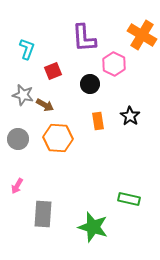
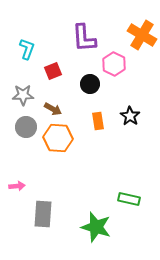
gray star: rotated 15 degrees counterclockwise
brown arrow: moved 8 px right, 4 px down
gray circle: moved 8 px right, 12 px up
pink arrow: rotated 126 degrees counterclockwise
green star: moved 3 px right
